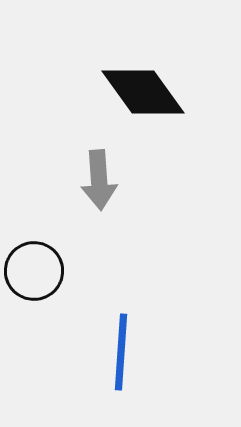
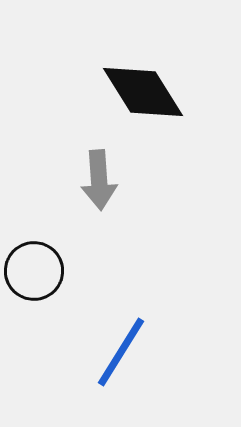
black diamond: rotated 4 degrees clockwise
blue line: rotated 28 degrees clockwise
